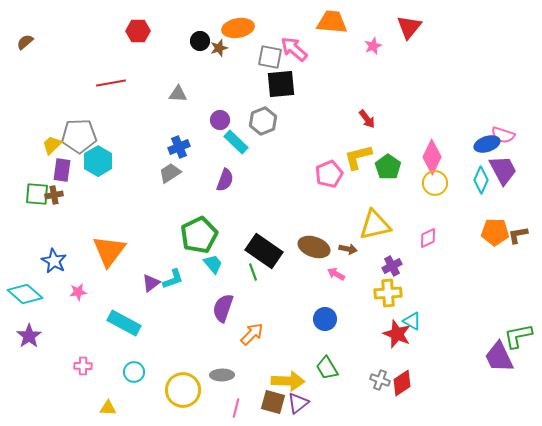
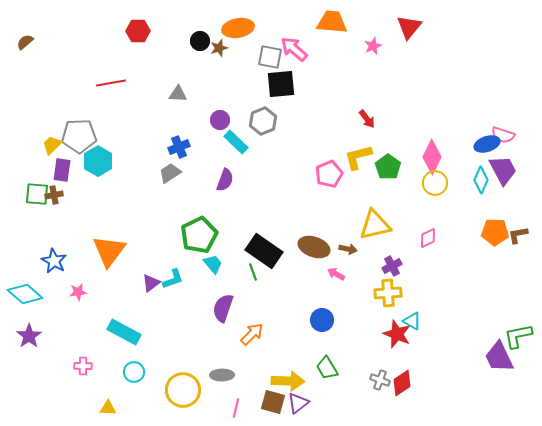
blue circle at (325, 319): moved 3 px left, 1 px down
cyan rectangle at (124, 323): moved 9 px down
